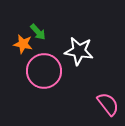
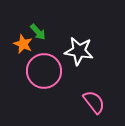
orange star: rotated 12 degrees clockwise
pink semicircle: moved 14 px left, 2 px up
